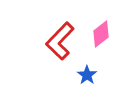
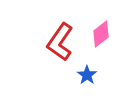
red L-shape: moved 1 px down; rotated 9 degrees counterclockwise
